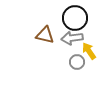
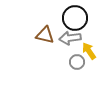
gray arrow: moved 2 px left
